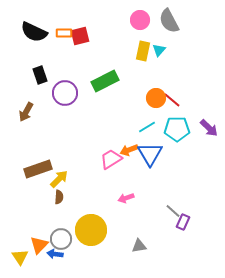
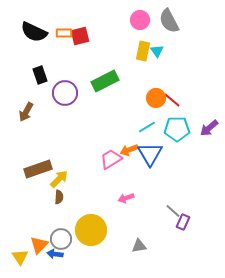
cyan triangle: moved 2 px left, 1 px down; rotated 16 degrees counterclockwise
purple arrow: rotated 96 degrees clockwise
